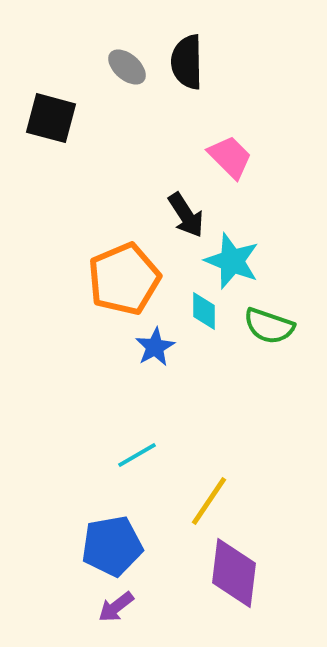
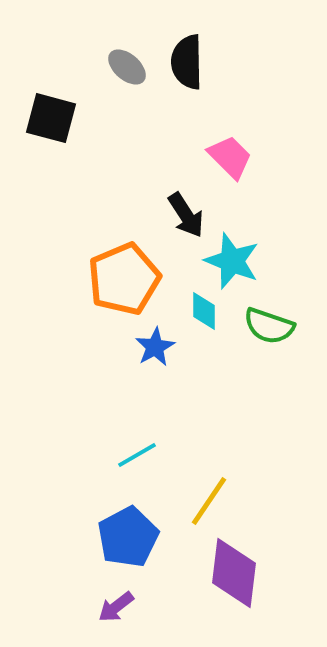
blue pentagon: moved 16 px right, 9 px up; rotated 18 degrees counterclockwise
